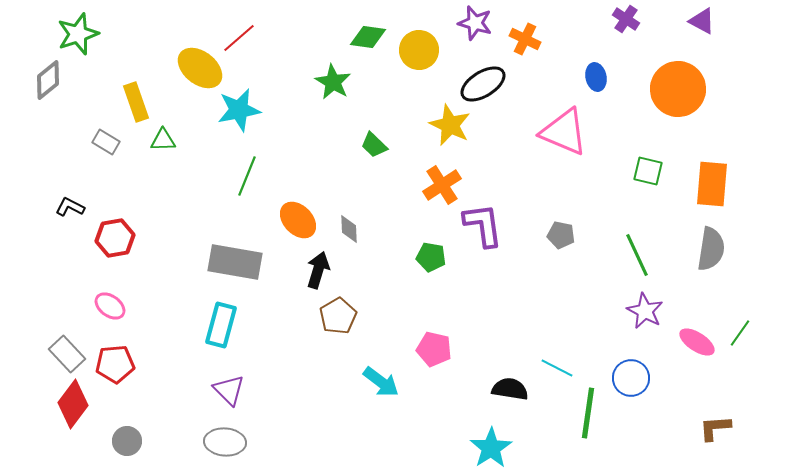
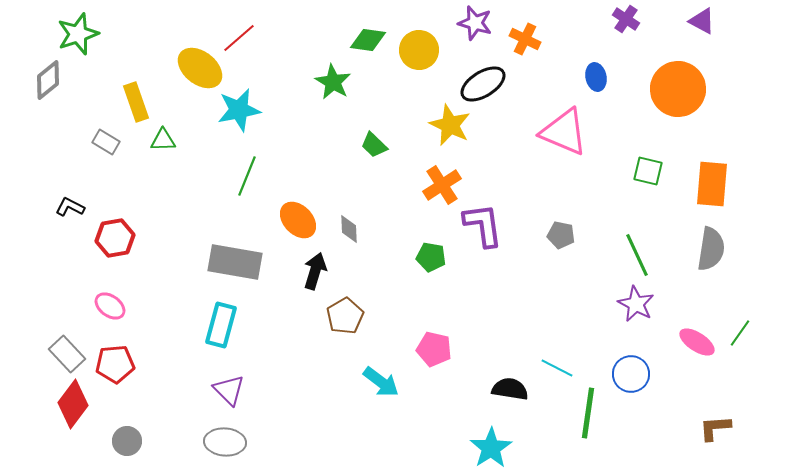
green diamond at (368, 37): moved 3 px down
black arrow at (318, 270): moved 3 px left, 1 px down
purple star at (645, 311): moved 9 px left, 7 px up
brown pentagon at (338, 316): moved 7 px right
blue circle at (631, 378): moved 4 px up
